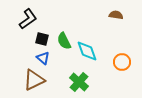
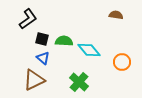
green semicircle: rotated 120 degrees clockwise
cyan diamond: moved 2 px right, 1 px up; rotated 20 degrees counterclockwise
